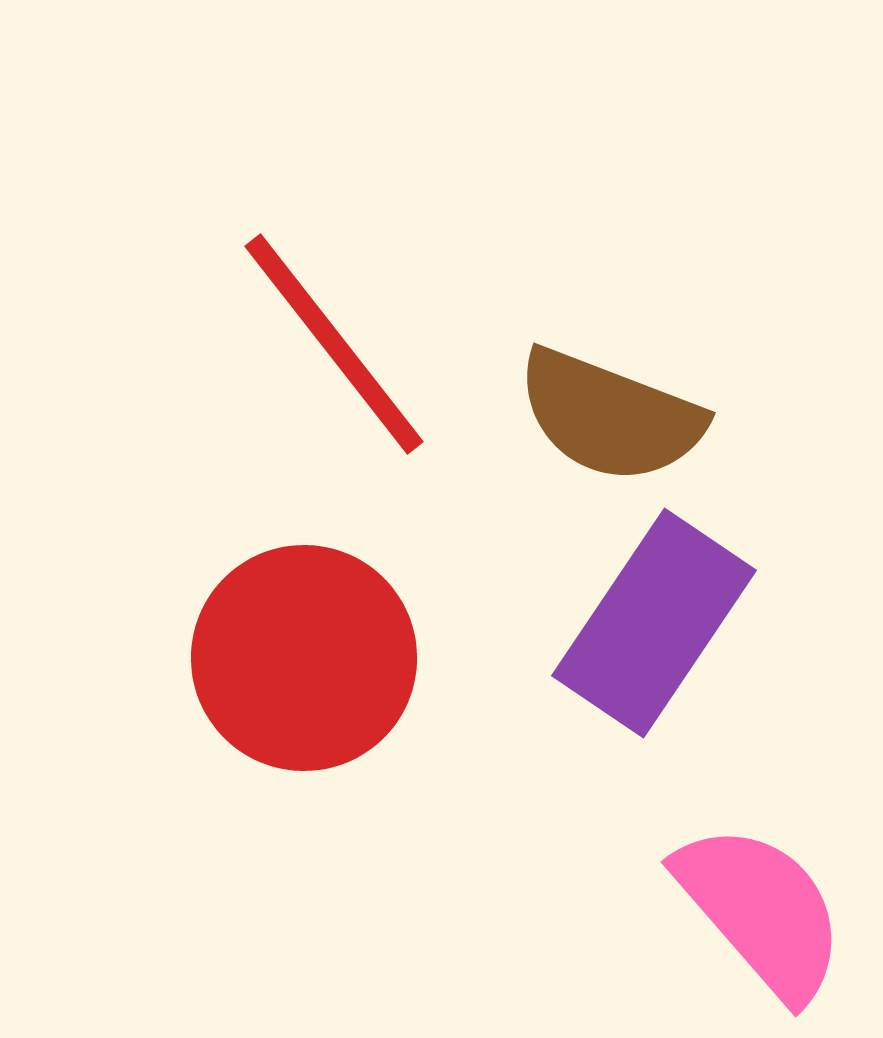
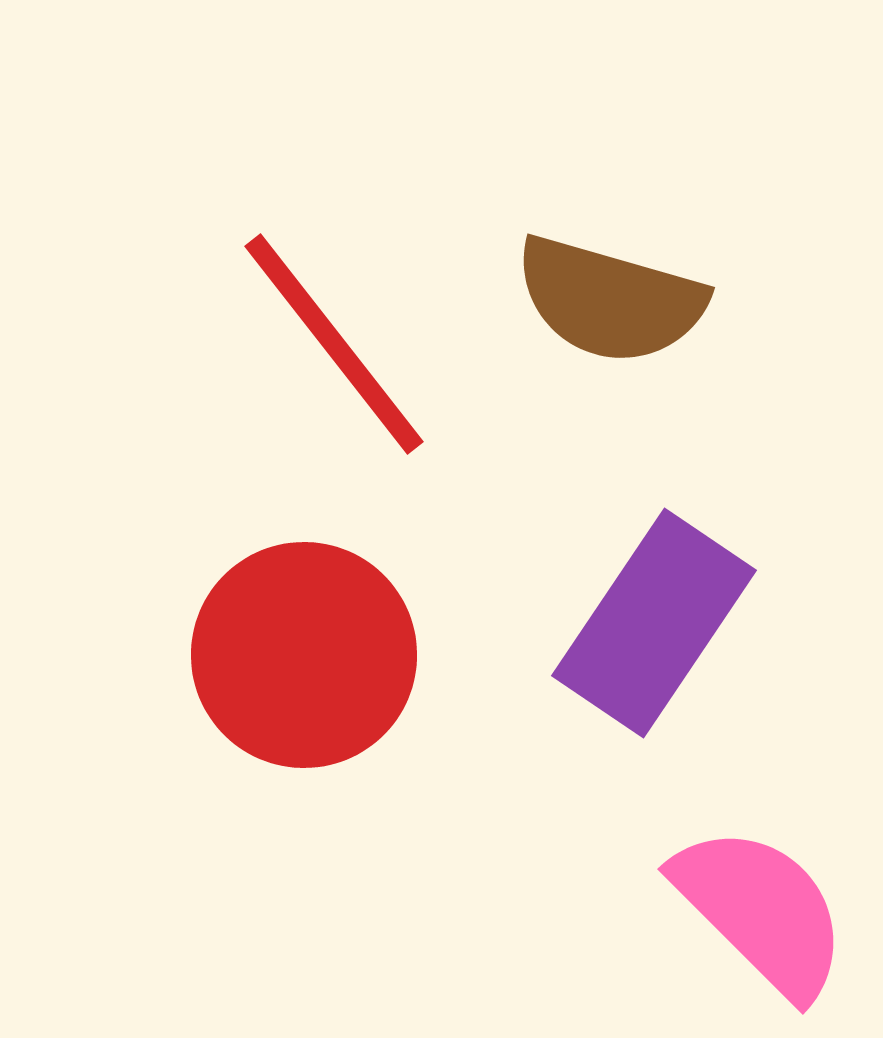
brown semicircle: moved 116 px up; rotated 5 degrees counterclockwise
red circle: moved 3 px up
pink semicircle: rotated 4 degrees counterclockwise
